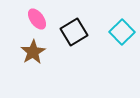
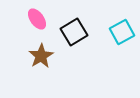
cyan square: rotated 15 degrees clockwise
brown star: moved 8 px right, 4 px down
